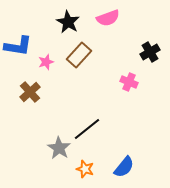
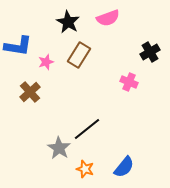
brown rectangle: rotated 10 degrees counterclockwise
